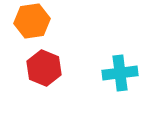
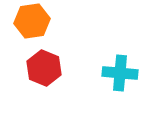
cyan cross: rotated 12 degrees clockwise
